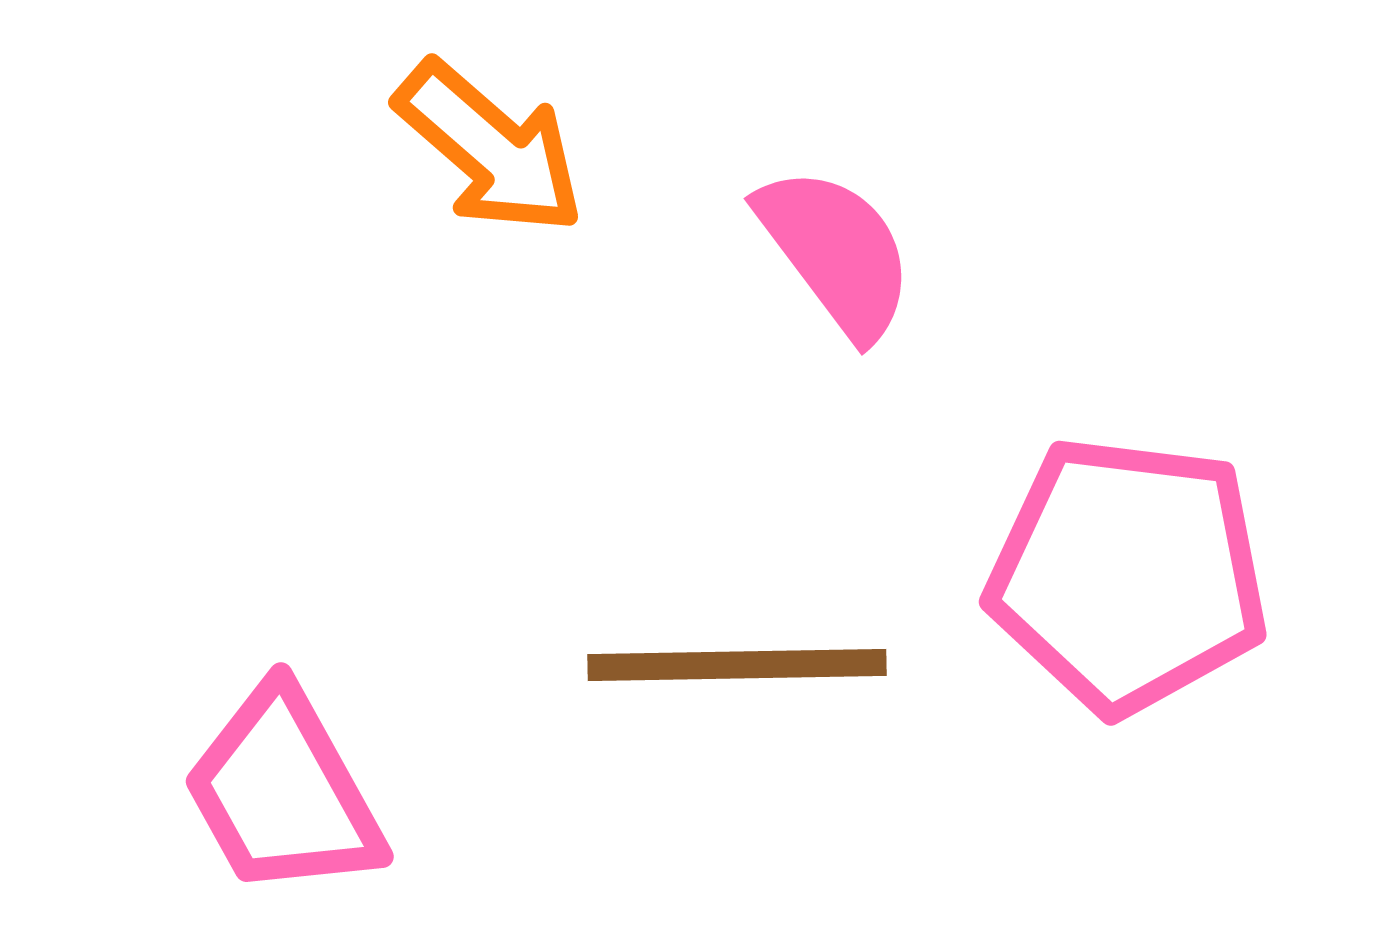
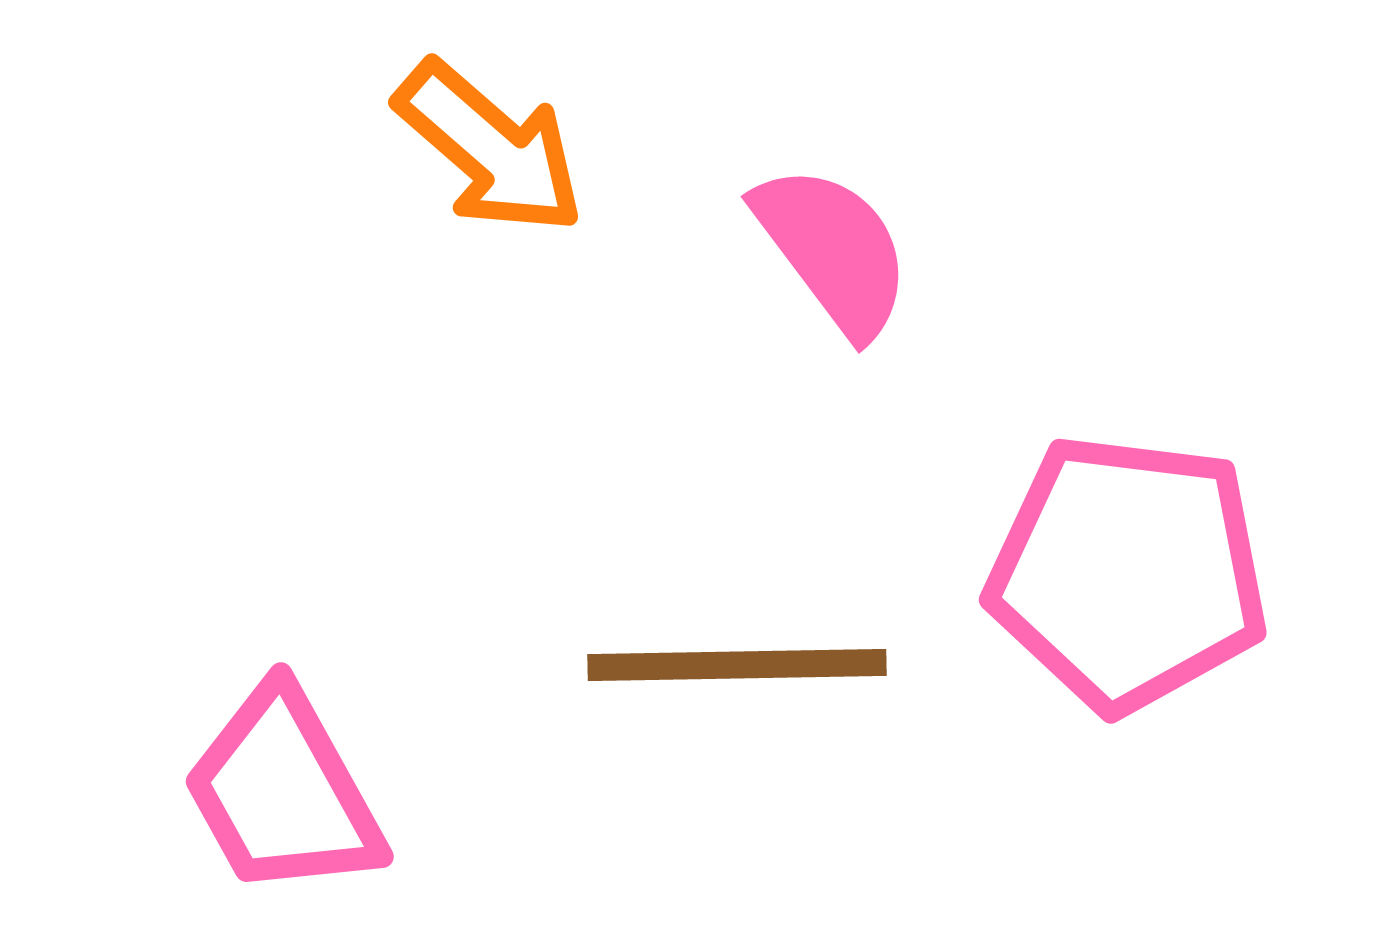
pink semicircle: moved 3 px left, 2 px up
pink pentagon: moved 2 px up
